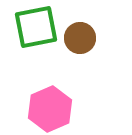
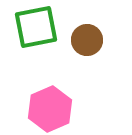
brown circle: moved 7 px right, 2 px down
